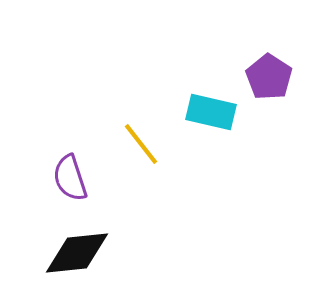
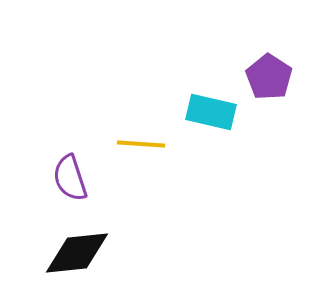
yellow line: rotated 48 degrees counterclockwise
